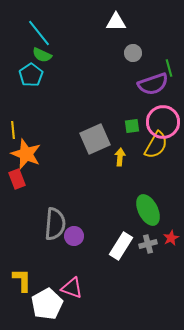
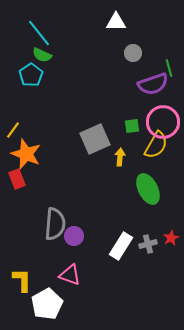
yellow line: rotated 42 degrees clockwise
green ellipse: moved 21 px up
pink triangle: moved 2 px left, 13 px up
